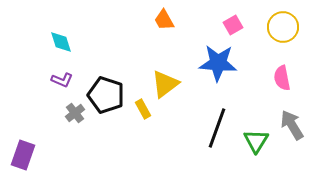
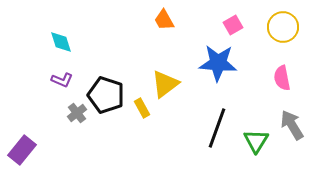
yellow rectangle: moved 1 px left, 1 px up
gray cross: moved 2 px right
purple rectangle: moved 1 px left, 5 px up; rotated 20 degrees clockwise
